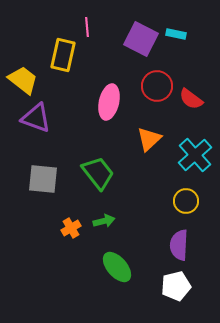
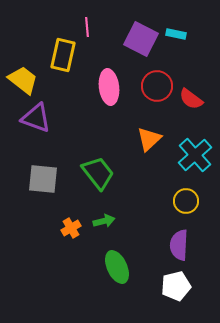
pink ellipse: moved 15 px up; rotated 20 degrees counterclockwise
green ellipse: rotated 16 degrees clockwise
